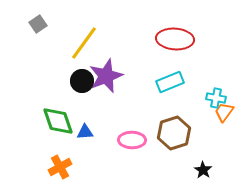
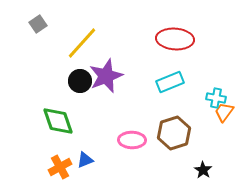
yellow line: moved 2 px left; rotated 6 degrees clockwise
black circle: moved 2 px left
blue triangle: moved 28 px down; rotated 18 degrees counterclockwise
